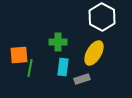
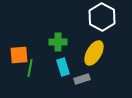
cyan rectangle: rotated 24 degrees counterclockwise
